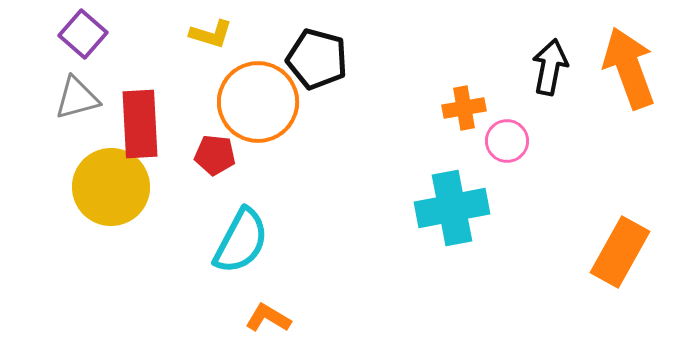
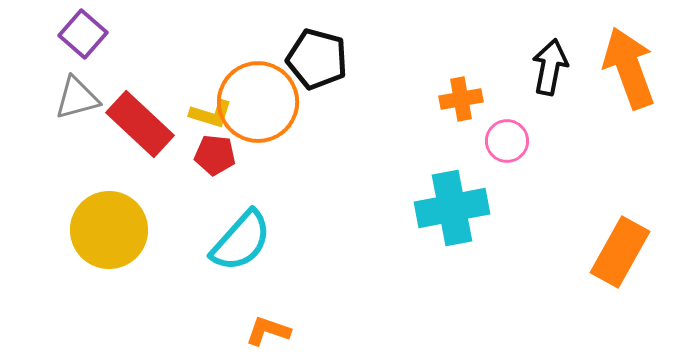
yellow L-shape: moved 80 px down
orange cross: moved 3 px left, 9 px up
red rectangle: rotated 44 degrees counterclockwise
yellow circle: moved 2 px left, 43 px down
cyan semicircle: rotated 14 degrees clockwise
orange L-shape: moved 13 px down; rotated 12 degrees counterclockwise
